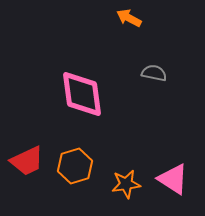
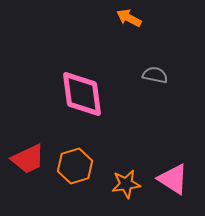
gray semicircle: moved 1 px right, 2 px down
red trapezoid: moved 1 px right, 2 px up
